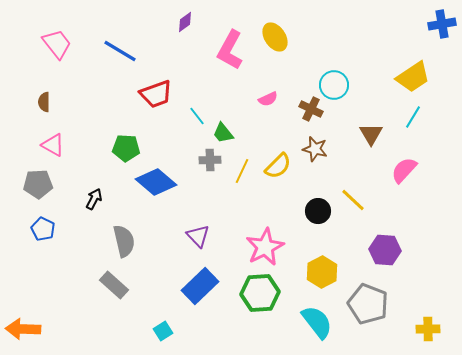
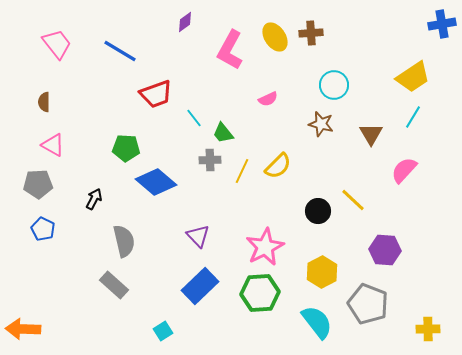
brown cross at (311, 109): moved 76 px up; rotated 30 degrees counterclockwise
cyan line at (197, 116): moved 3 px left, 2 px down
brown star at (315, 149): moved 6 px right, 25 px up
